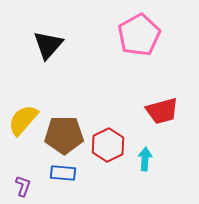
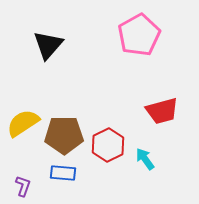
yellow semicircle: moved 3 px down; rotated 16 degrees clockwise
cyan arrow: rotated 40 degrees counterclockwise
